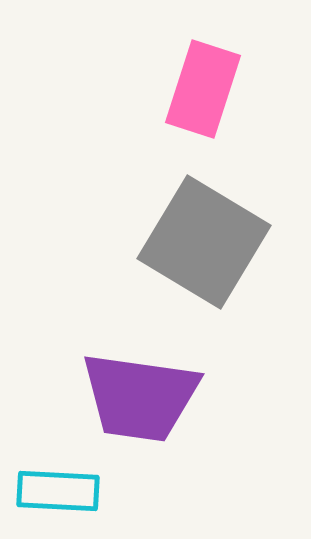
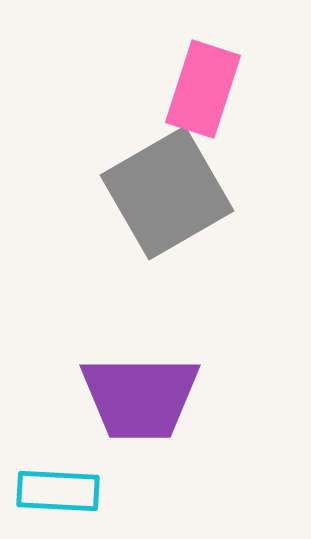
gray square: moved 37 px left, 49 px up; rotated 29 degrees clockwise
purple trapezoid: rotated 8 degrees counterclockwise
